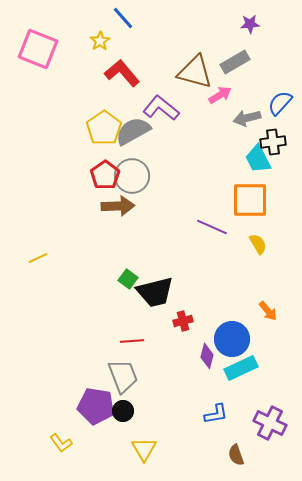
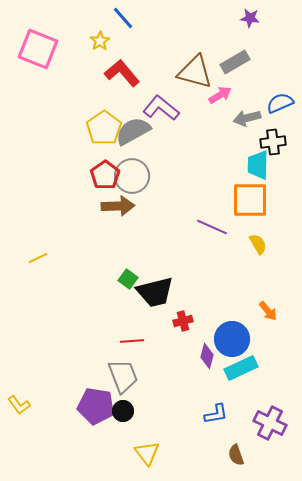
purple star: moved 6 px up; rotated 12 degrees clockwise
blue semicircle: rotated 24 degrees clockwise
cyan trapezoid: moved 6 px down; rotated 28 degrees clockwise
yellow L-shape: moved 42 px left, 38 px up
yellow triangle: moved 3 px right, 4 px down; rotated 8 degrees counterclockwise
